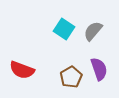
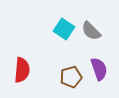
gray semicircle: moved 2 px left; rotated 85 degrees counterclockwise
red semicircle: rotated 105 degrees counterclockwise
brown pentagon: rotated 15 degrees clockwise
